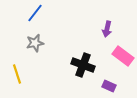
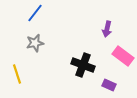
purple rectangle: moved 1 px up
